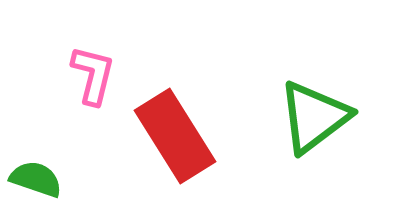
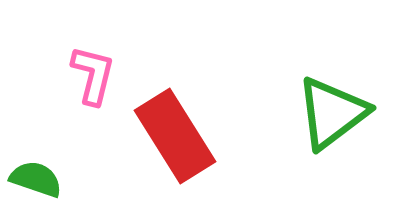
green triangle: moved 18 px right, 4 px up
